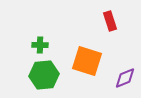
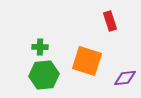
green cross: moved 2 px down
purple diamond: rotated 15 degrees clockwise
